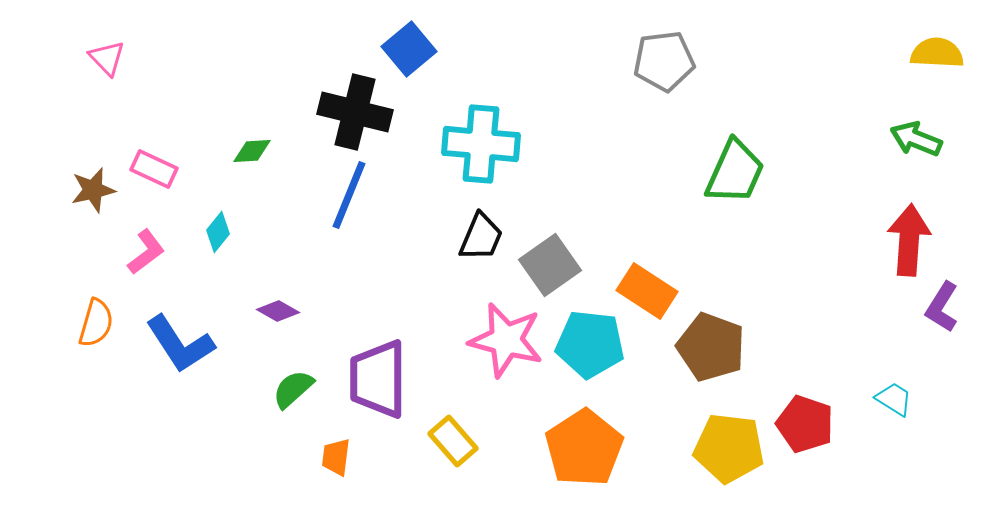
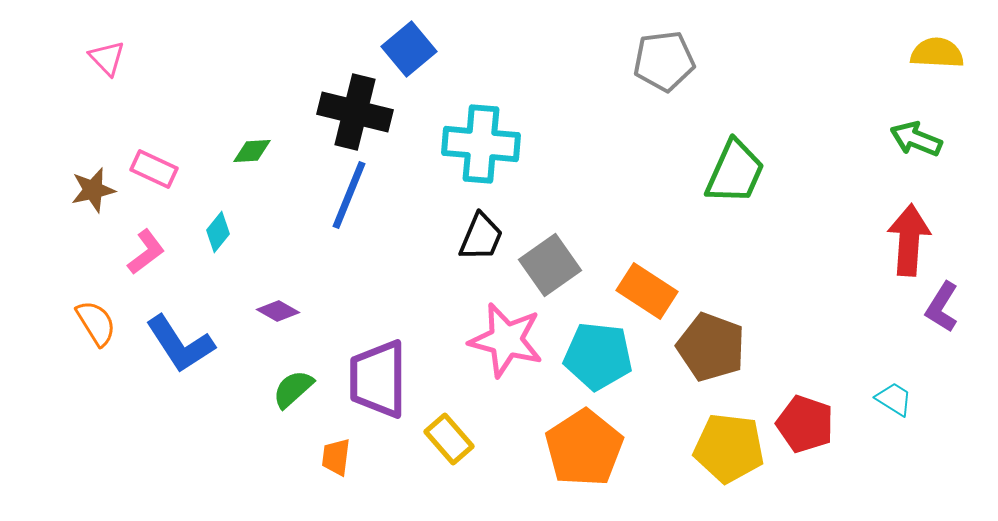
orange semicircle: rotated 48 degrees counterclockwise
cyan pentagon: moved 8 px right, 12 px down
yellow rectangle: moved 4 px left, 2 px up
